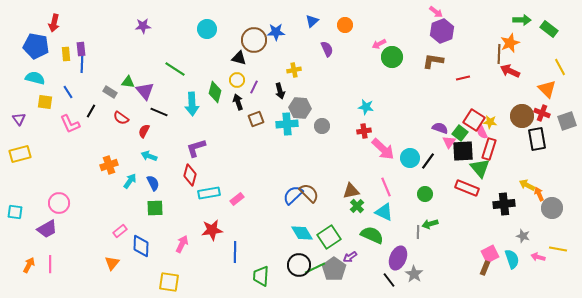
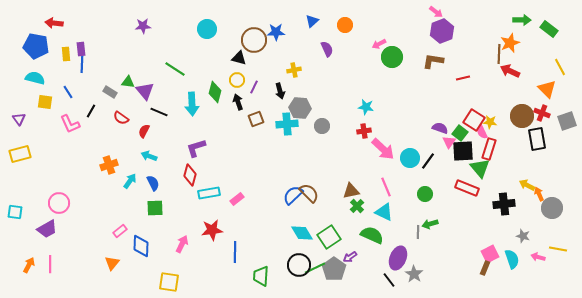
red arrow at (54, 23): rotated 84 degrees clockwise
